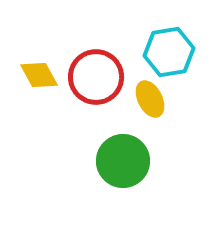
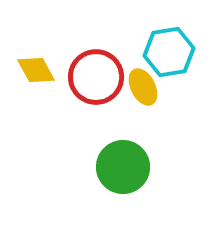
yellow diamond: moved 3 px left, 5 px up
yellow ellipse: moved 7 px left, 12 px up
green circle: moved 6 px down
